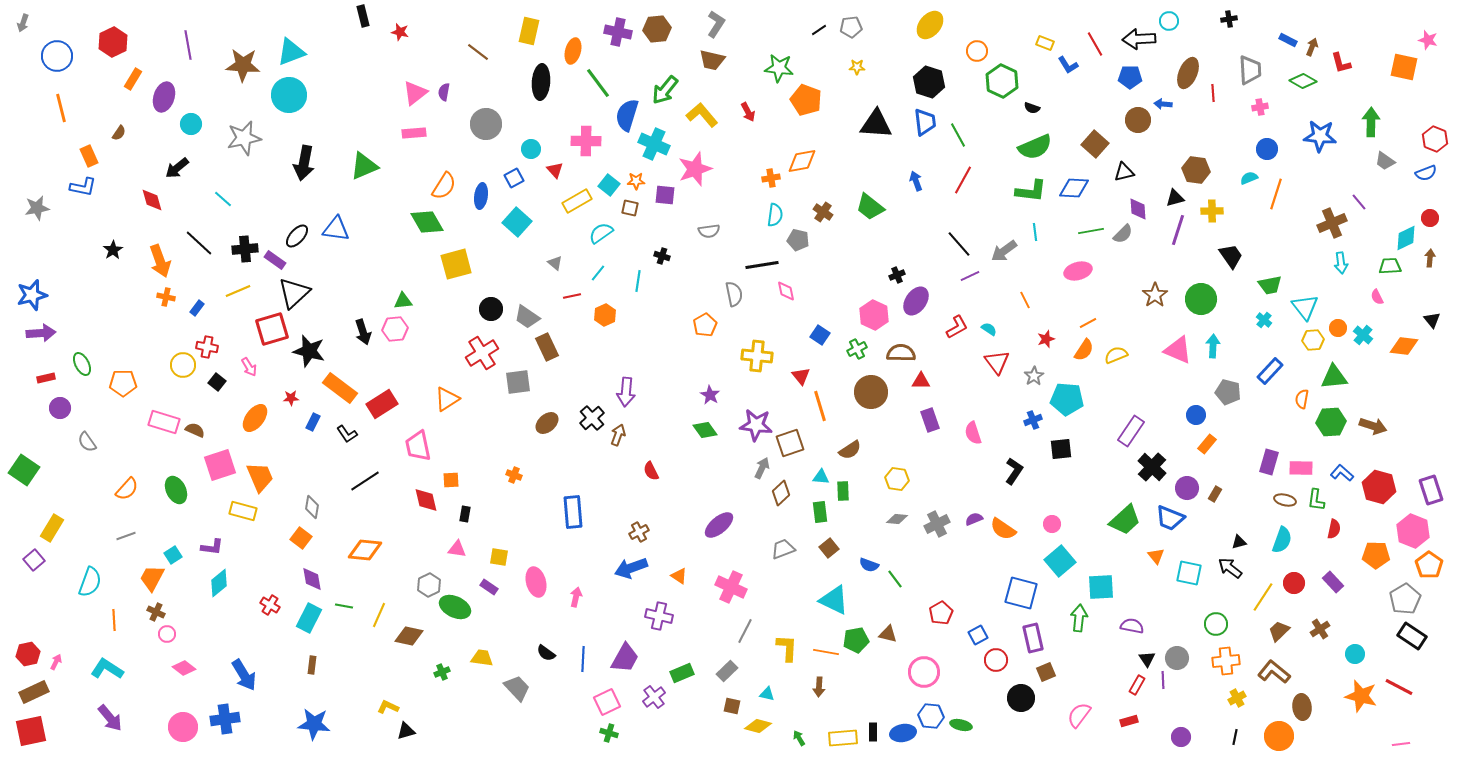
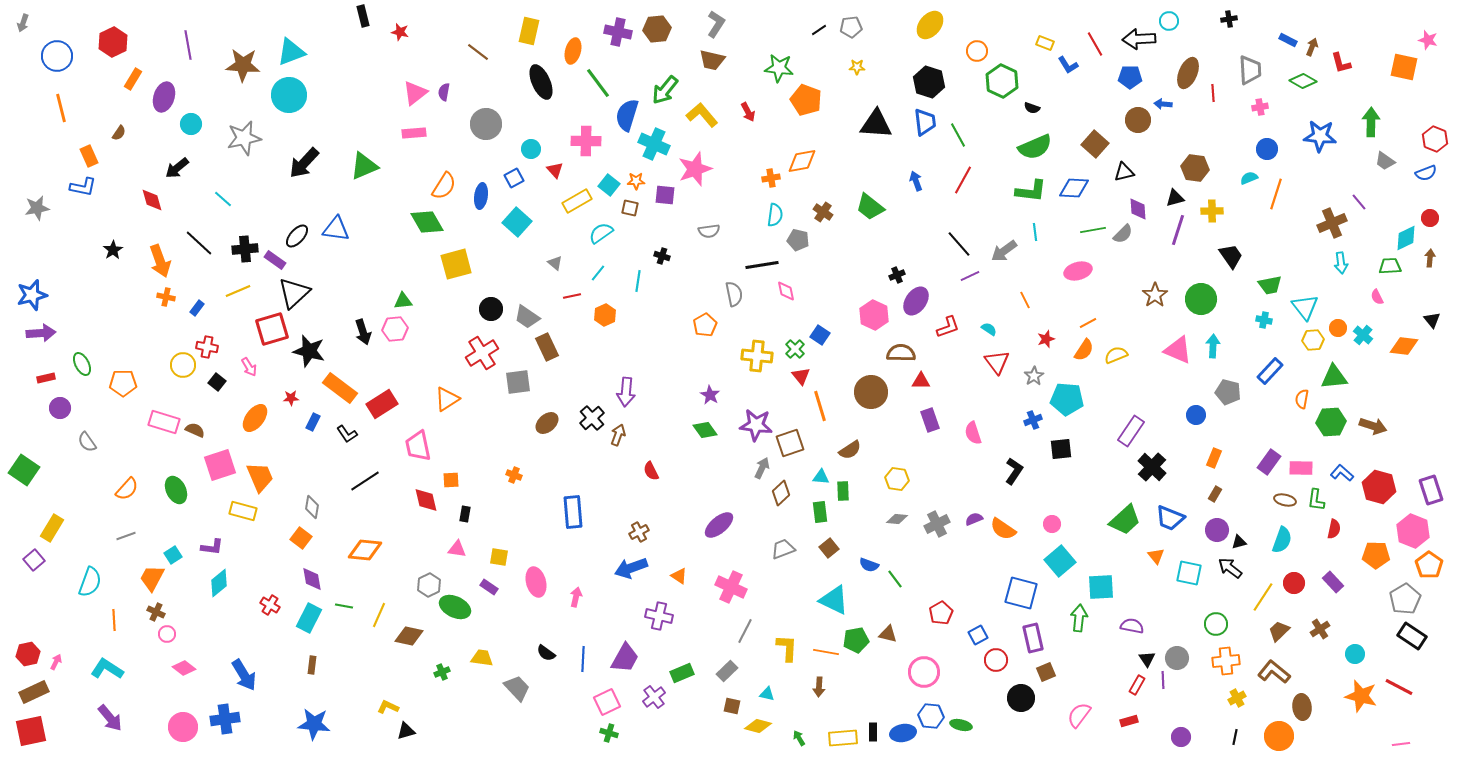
black ellipse at (541, 82): rotated 28 degrees counterclockwise
black arrow at (304, 163): rotated 32 degrees clockwise
brown hexagon at (1196, 170): moved 1 px left, 2 px up
green line at (1091, 231): moved 2 px right, 1 px up
cyan cross at (1264, 320): rotated 28 degrees counterclockwise
red L-shape at (957, 327): moved 9 px left; rotated 10 degrees clockwise
green cross at (857, 349): moved 62 px left; rotated 18 degrees counterclockwise
orange rectangle at (1207, 444): moved 7 px right, 14 px down; rotated 18 degrees counterclockwise
purple rectangle at (1269, 462): rotated 20 degrees clockwise
purple circle at (1187, 488): moved 30 px right, 42 px down
